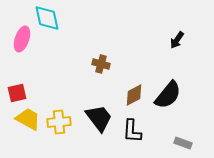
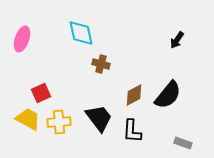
cyan diamond: moved 34 px right, 15 px down
red square: moved 24 px right; rotated 12 degrees counterclockwise
